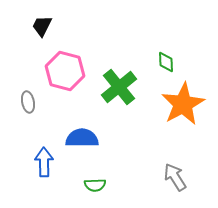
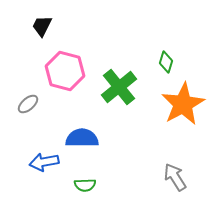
green diamond: rotated 20 degrees clockwise
gray ellipse: moved 2 px down; rotated 60 degrees clockwise
blue arrow: rotated 100 degrees counterclockwise
green semicircle: moved 10 px left
